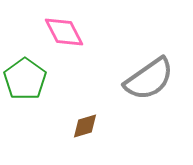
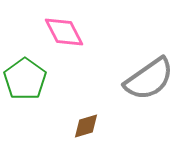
brown diamond: moved 1 px right
